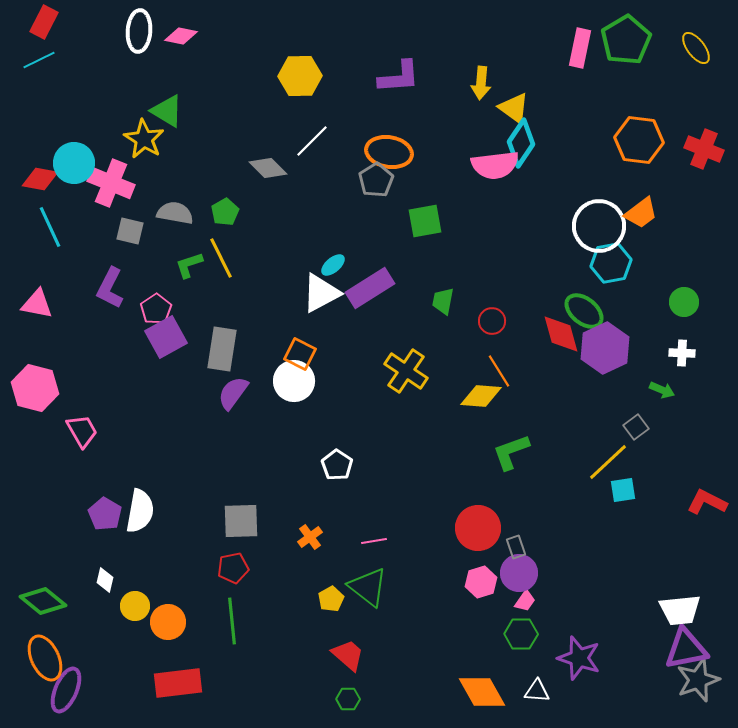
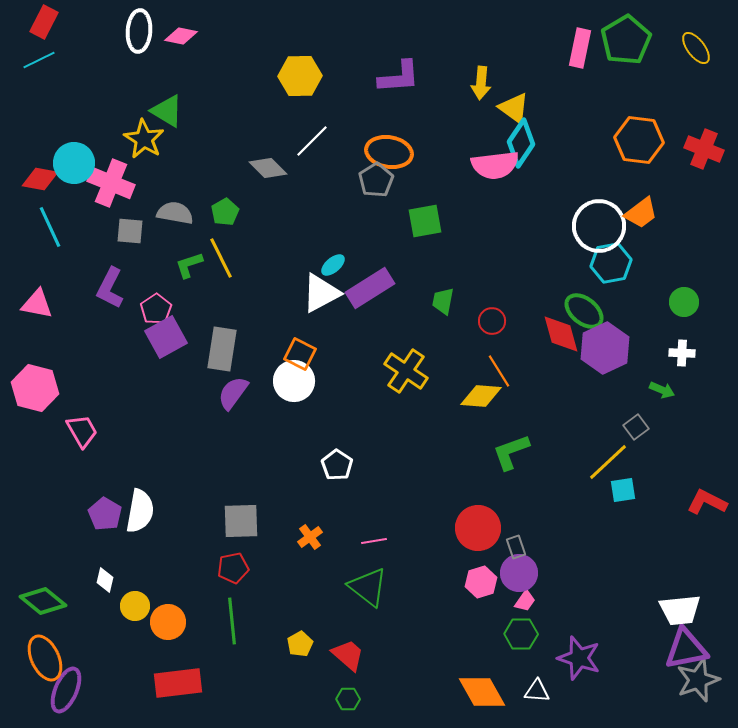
gray square at (130, 231): rotated 8 degrees counterclockwise
yellow pentagon at (331, 599): moved 31 px left, 45 px down
